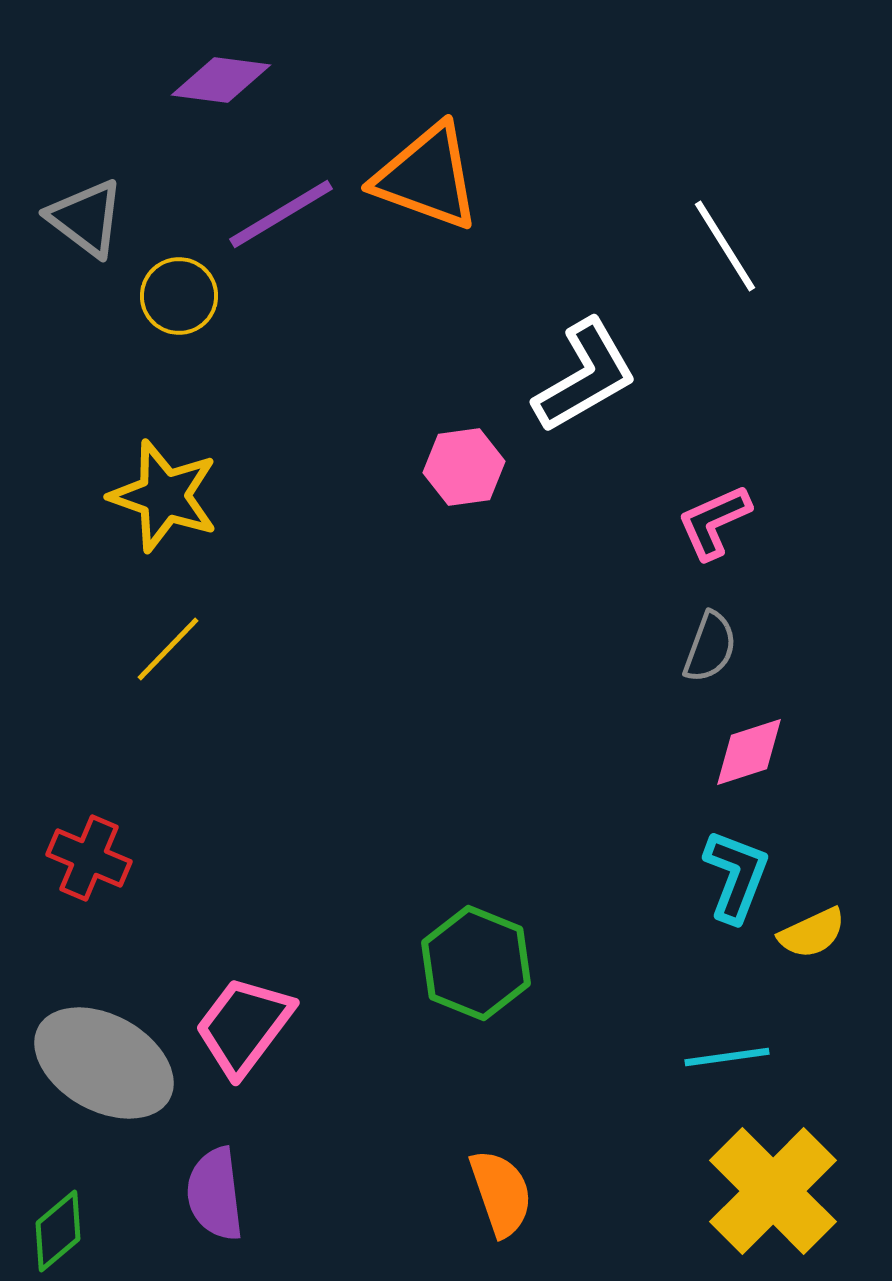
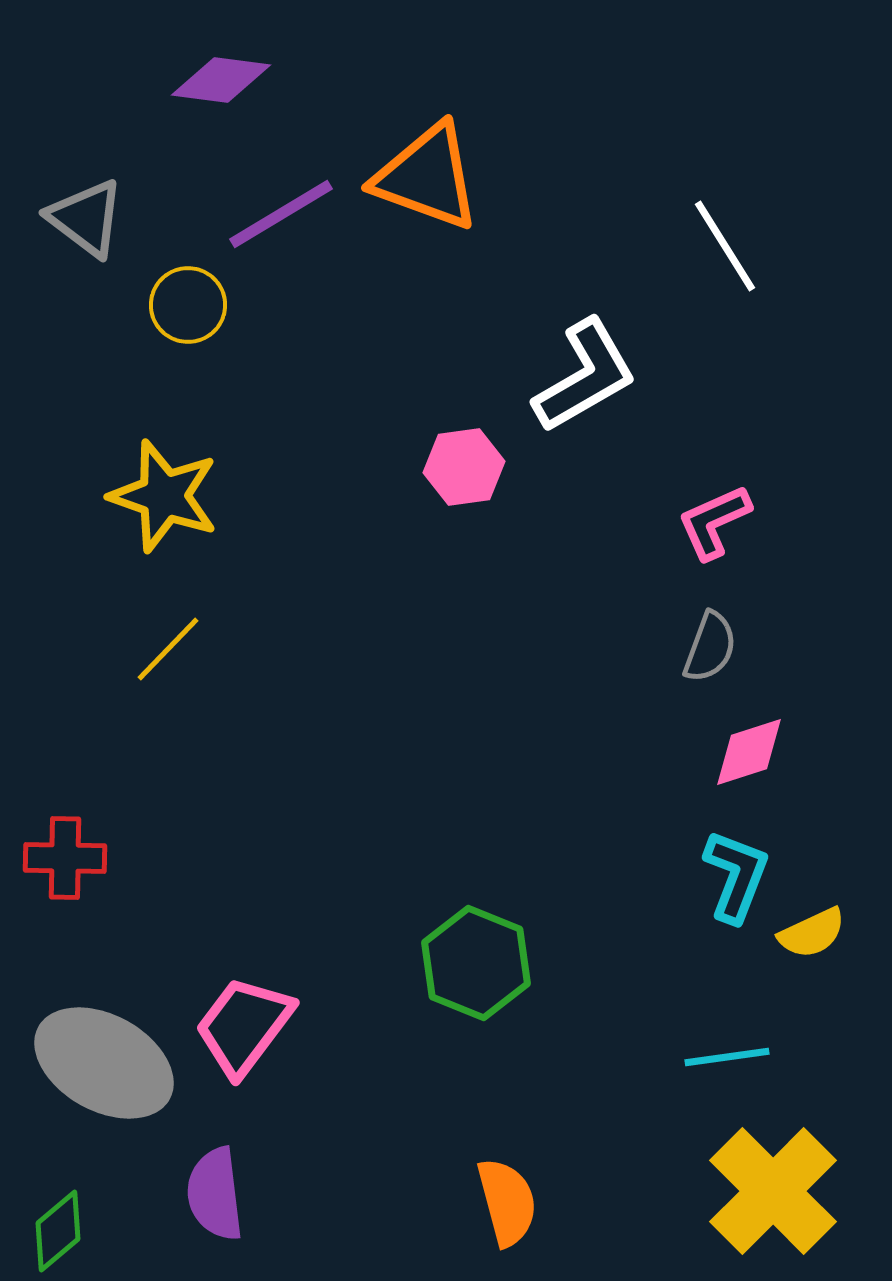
yellow circle: moved 9 px right, 9 px down
red cross: moved 24 px left; rotated 22 degrees counterclockwise
orange semicircle: moved 6 px right, 9 px down; rotated 4 degrees clockwise
